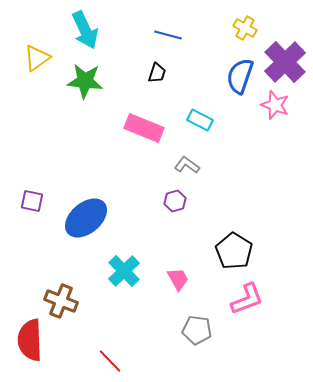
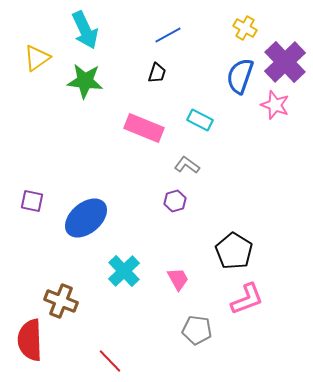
blue line: rotated 44 degrees counterclockwise
